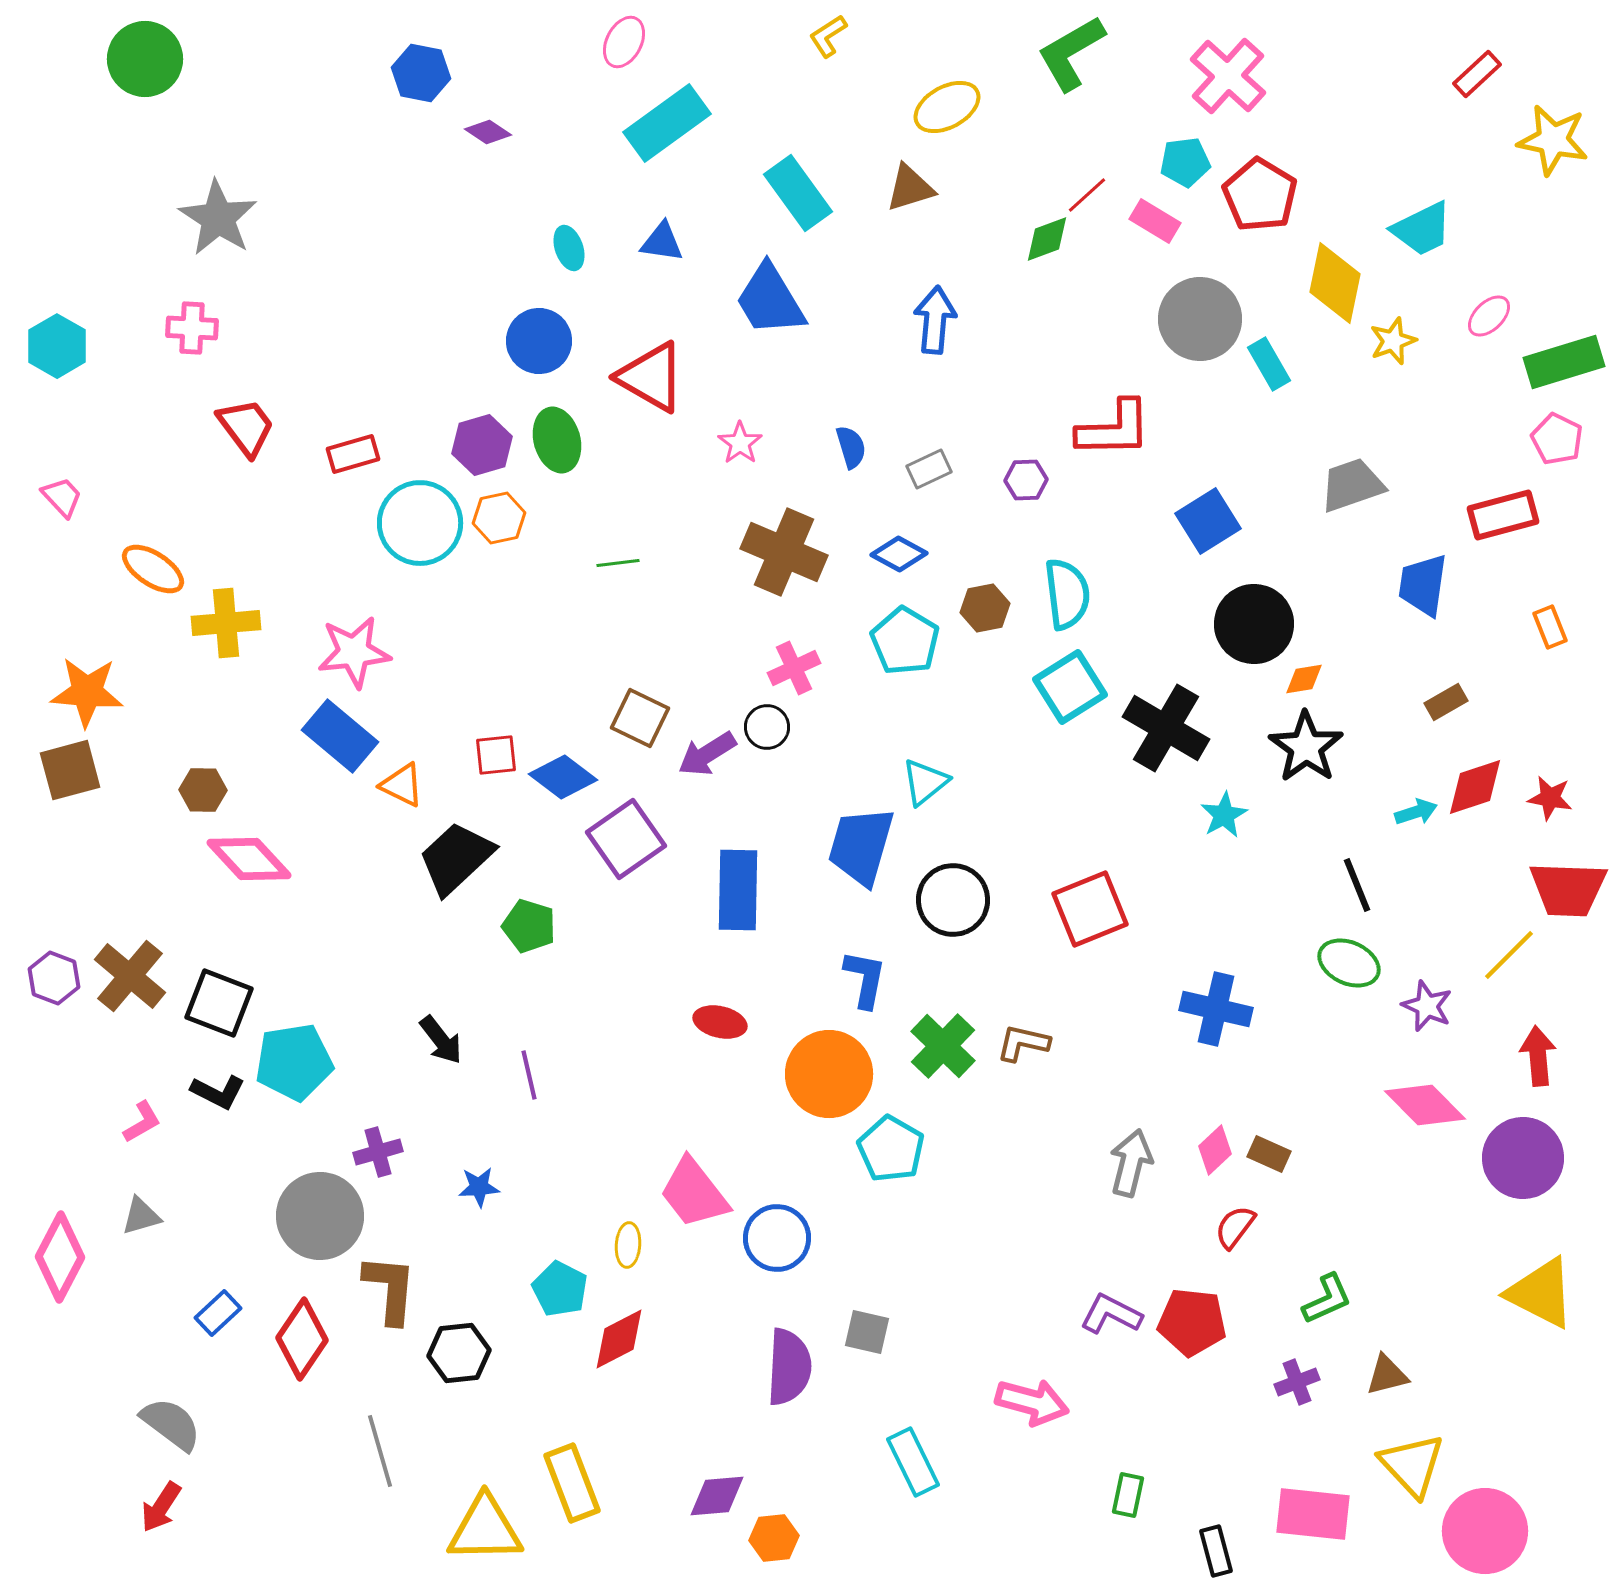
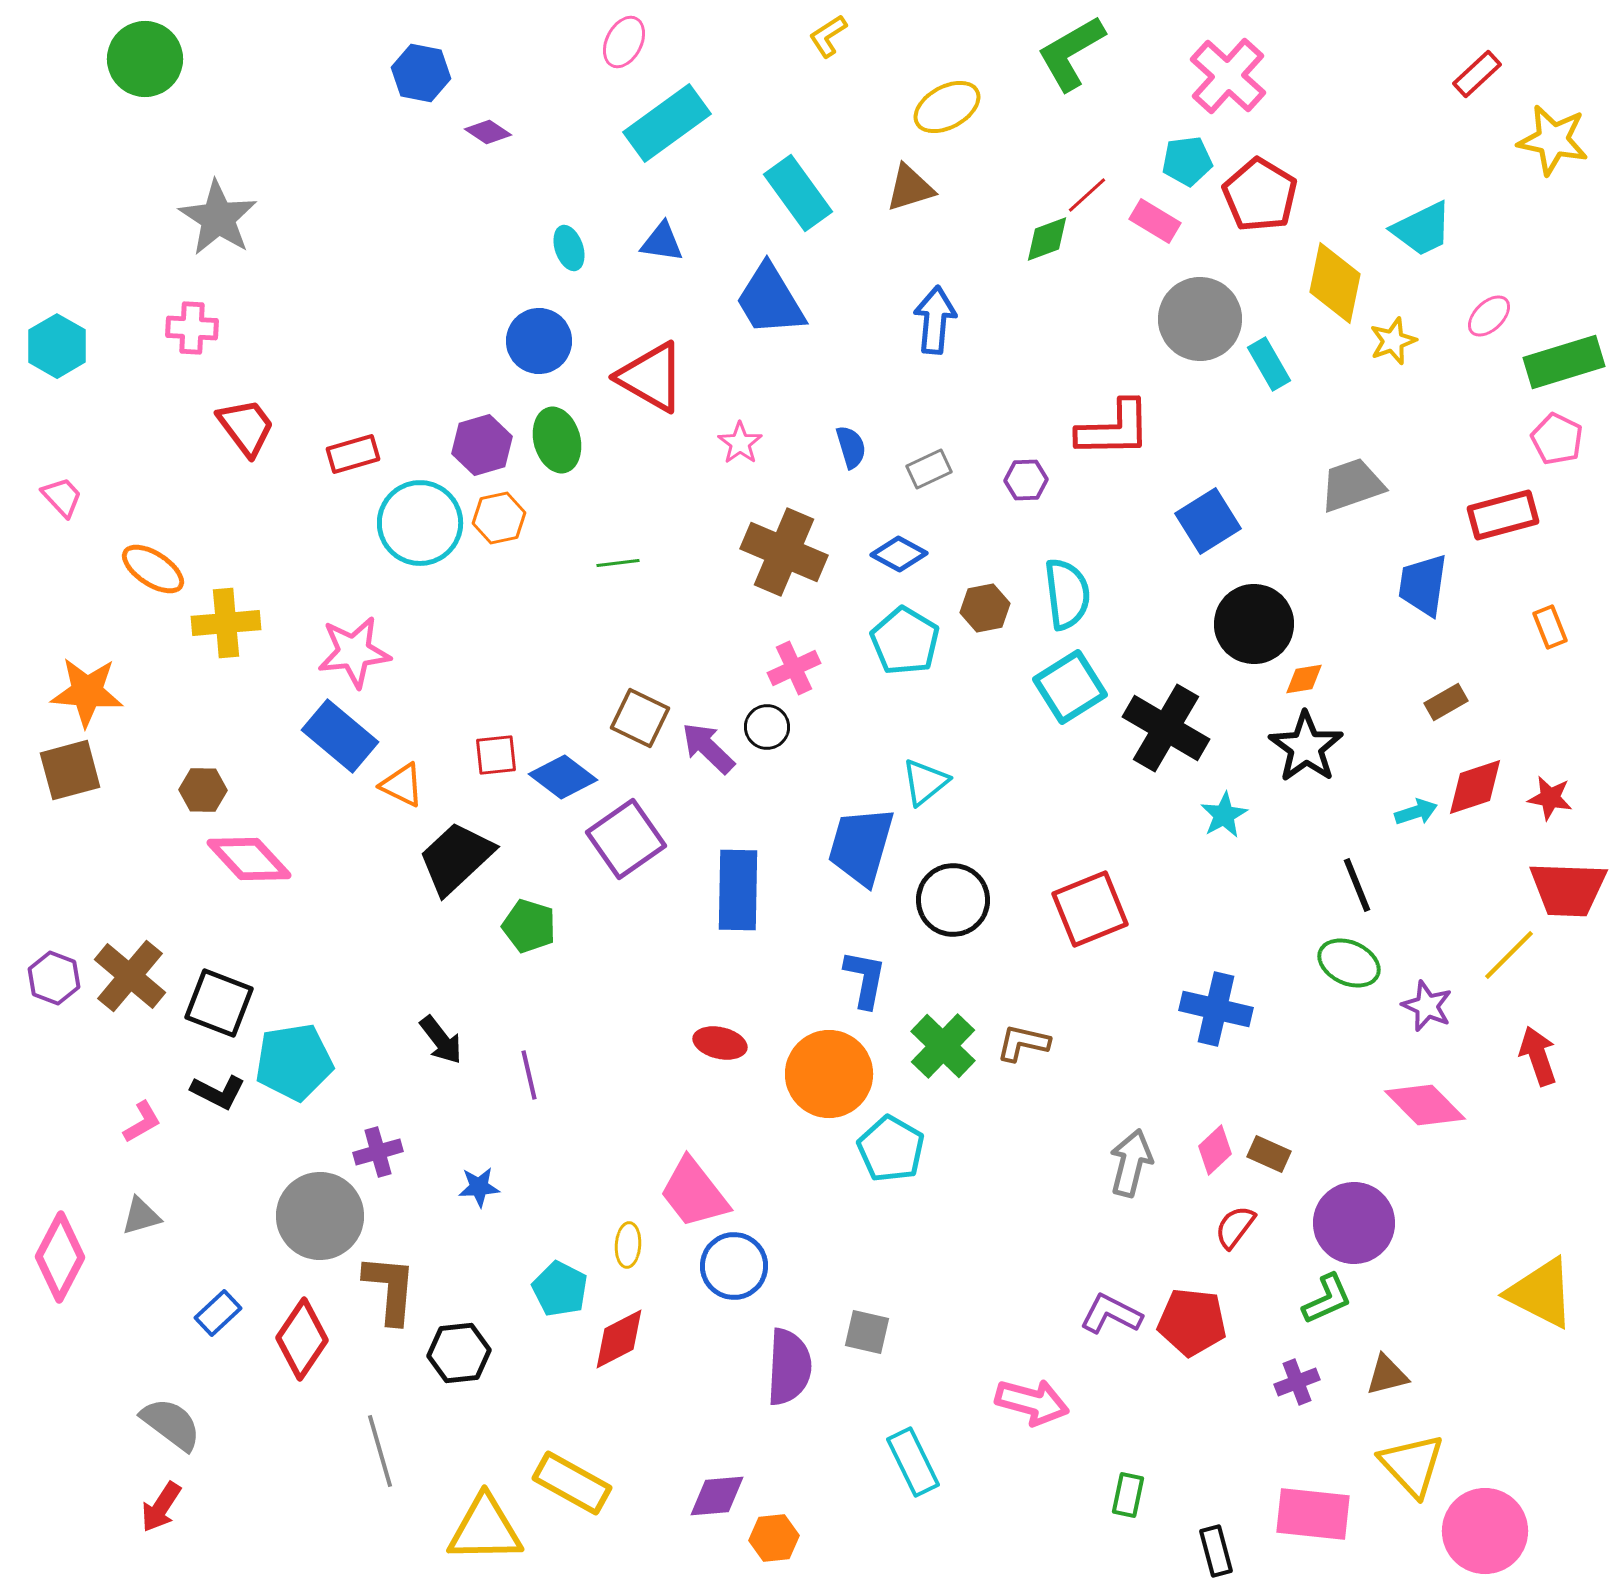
cyan pentagon at (1185, 162): moved 2 px right, 1 px up
purple arrow at (707, 754): moved 1 px right, 6 px up; rotated 76 degrees clockwise
red ellipse at (720, 1022): moved 21 px down
red arrow at (1538, 1056): rotated 14 degrees counterclockwise
purple circle at (1523, 1158): moved 169 px left, 65 px down
blue circle at (777, 1238): moved 43 px left, 28 px down
yellow rectangle at (572, 1483): rotated 40 degrees counterclockwise
